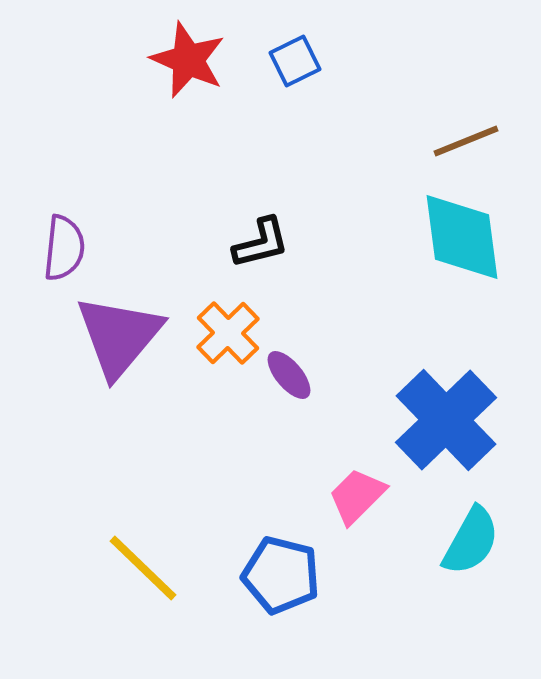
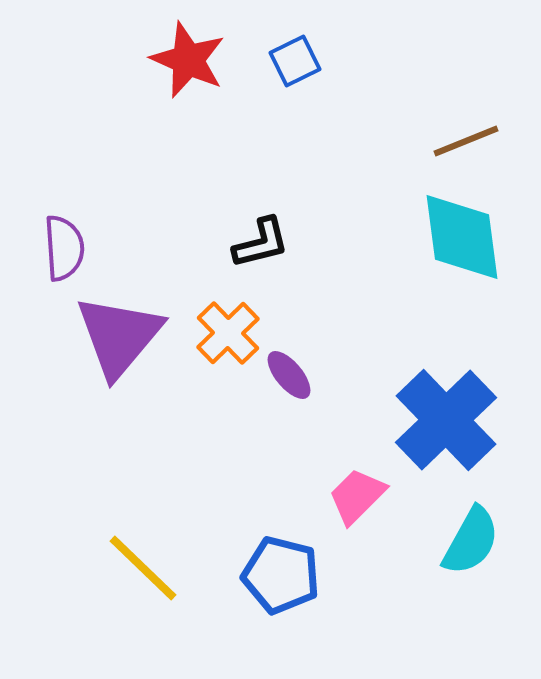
purple semicircle: rotated 10 degrees counterclockwise
